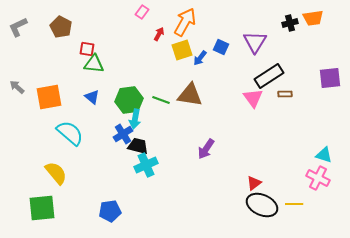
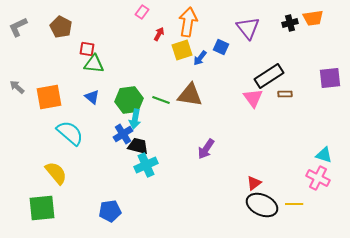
orange arrow: moved 3 px right; rotated 20 degrees counterclockwise
purple triangle: moved 7 px left, 14 px up; rotated 10 degrees counterclockwise
